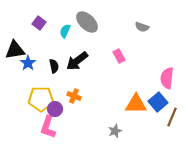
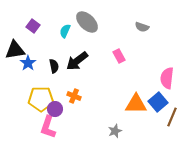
purple square: moved 6 px left, 3 px down
